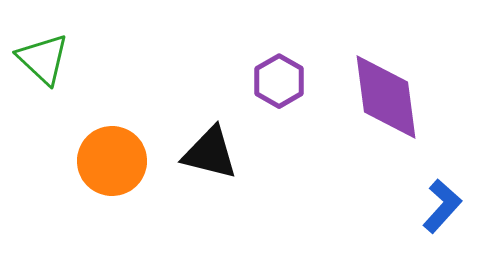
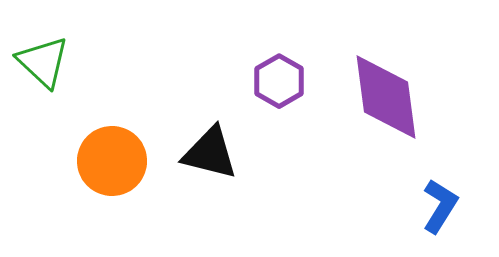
green triangle: moved 3 px down
blue L-shape: moved 2 px left; rotated 10 degrees counterclockwise
